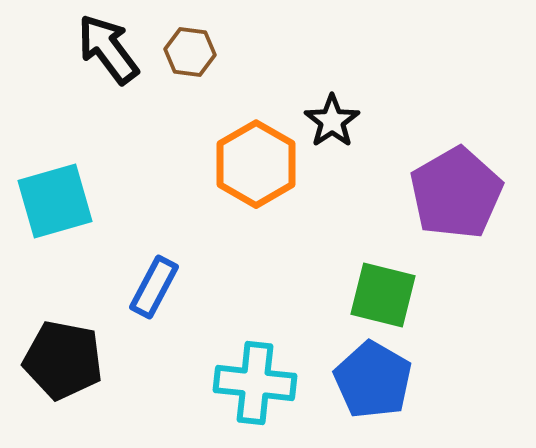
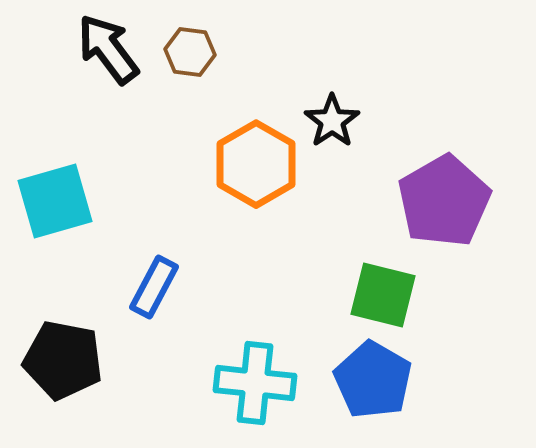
purple pentagon: moved 12 px left, 8 px down
